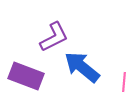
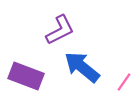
purple L-shape: moved 6 px right, 7 px up
pink line: rotated 30 degrees clockwise
